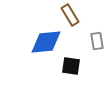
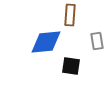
brown rectangle: rotated 35 degrees clockwise
